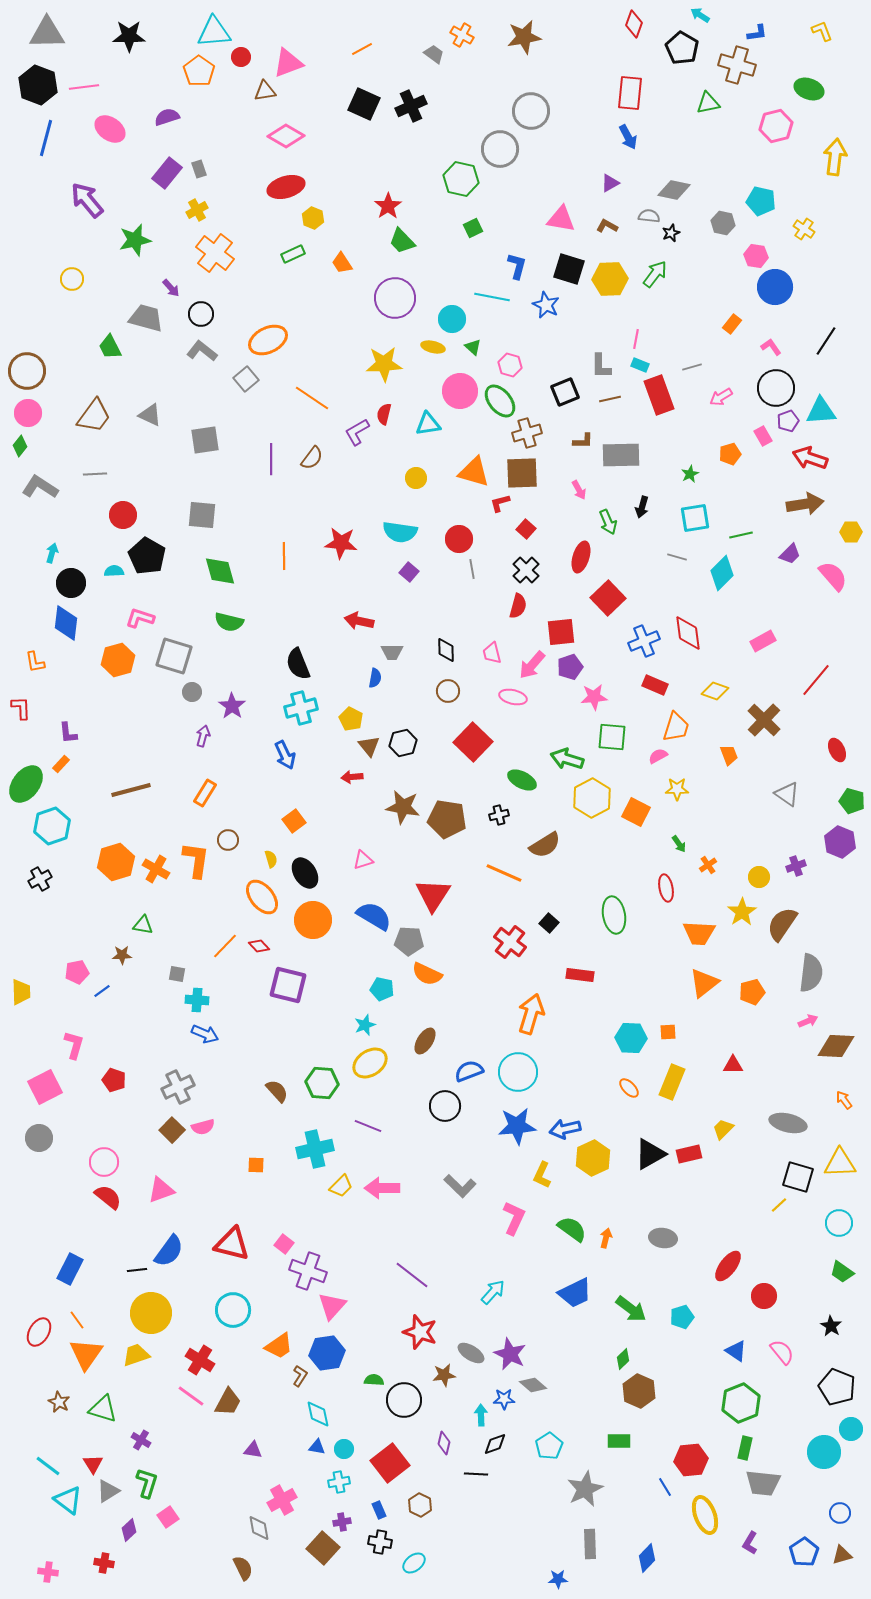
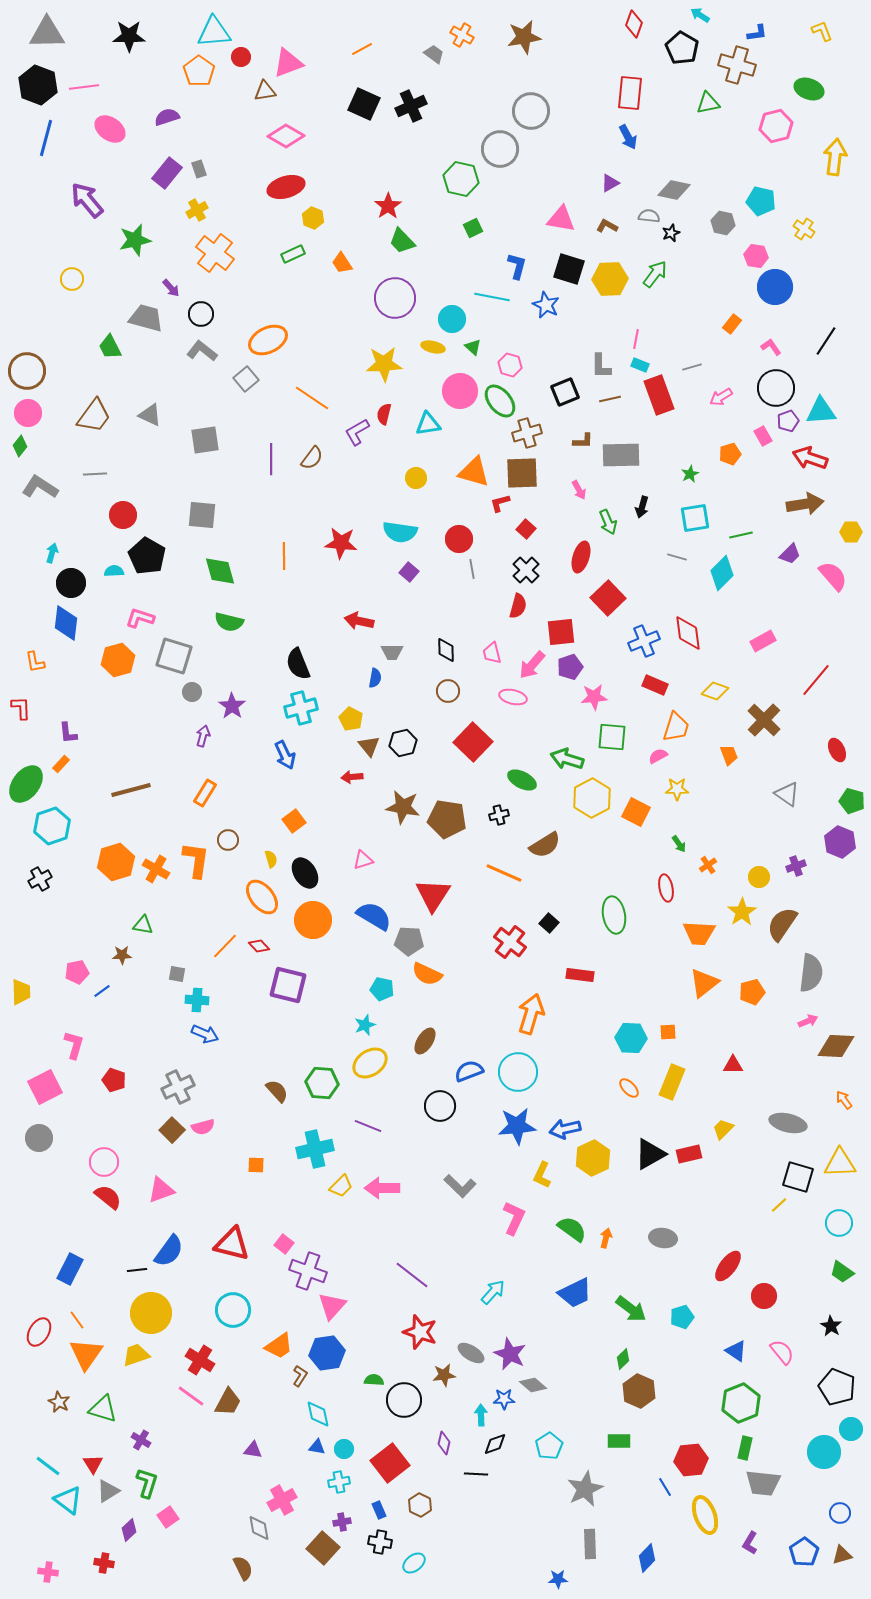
black circle at (445, 1106): moved 5 px left
